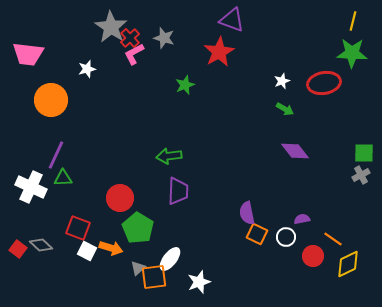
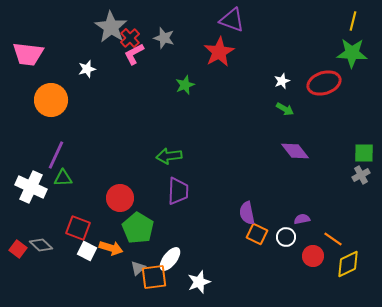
red ellipse at (324, 83): rotated 8 degrees counterclockwise
